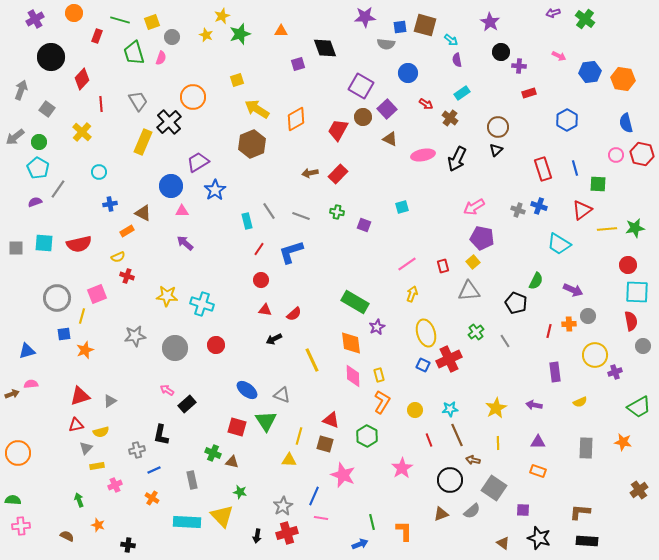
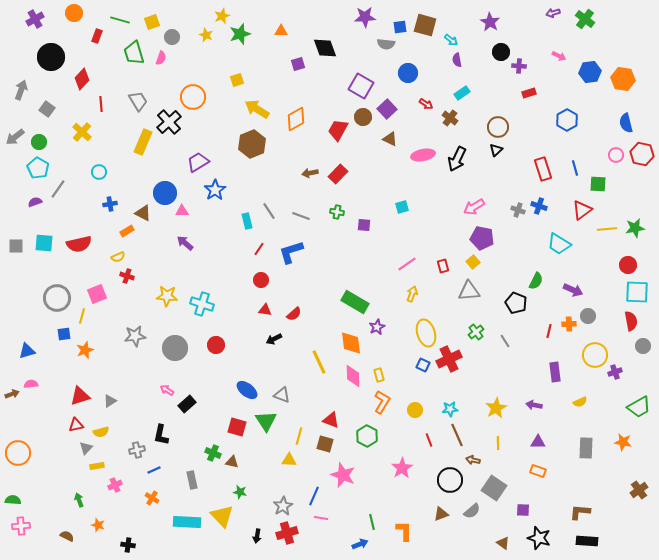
blue circle at (171, 186): moved 6 px left, 7 px down
purple square at (364, 225): rotated 16 degrees counterclockwise
gray square at (16, 248): moved 2 px up
yellow line at (312, 360): moved 7 px right, 2 px down
